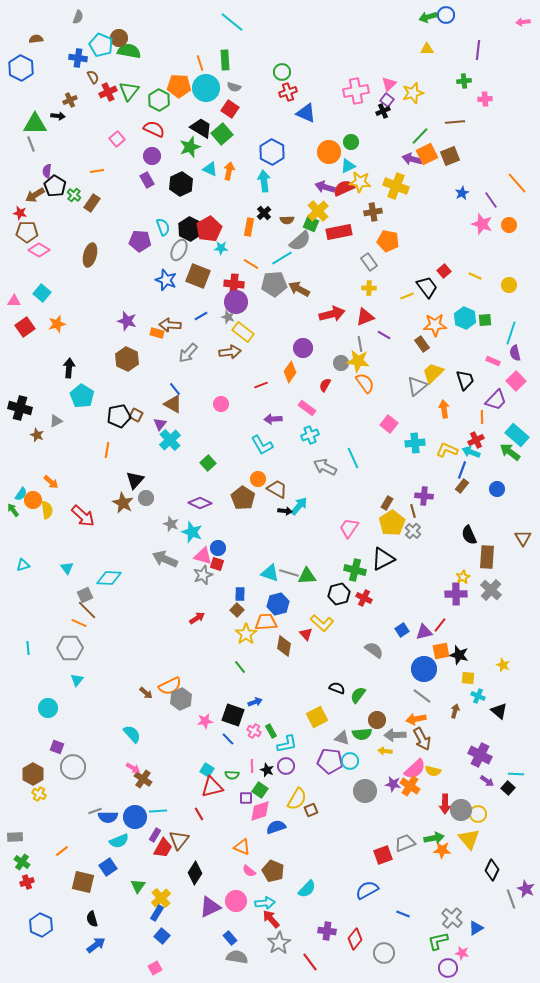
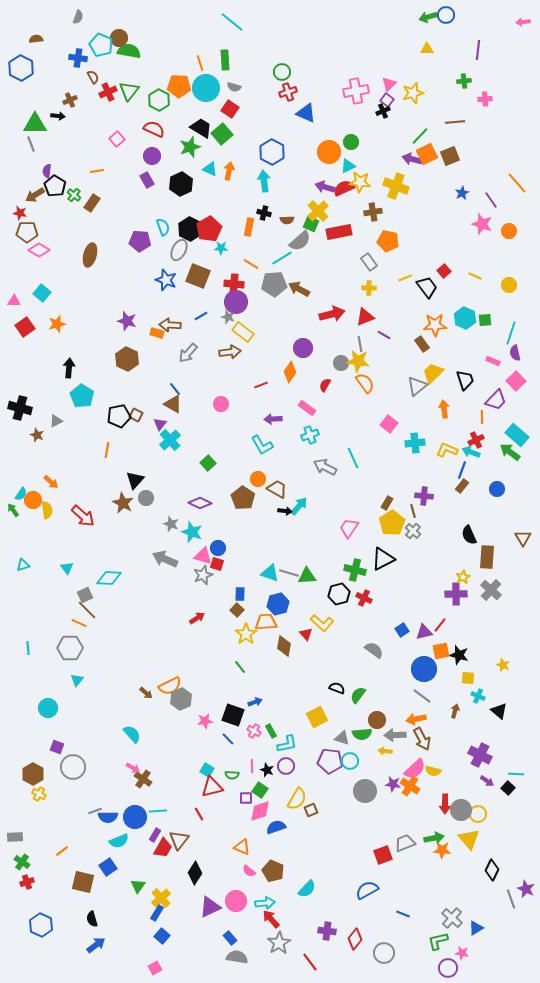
black cross at (264, 213): rotated 32 degrees counterclockwise
orange circle at (509, 225): moved 6 px down
yellow line at (407, 296): moved 2 px left, 18 px up
